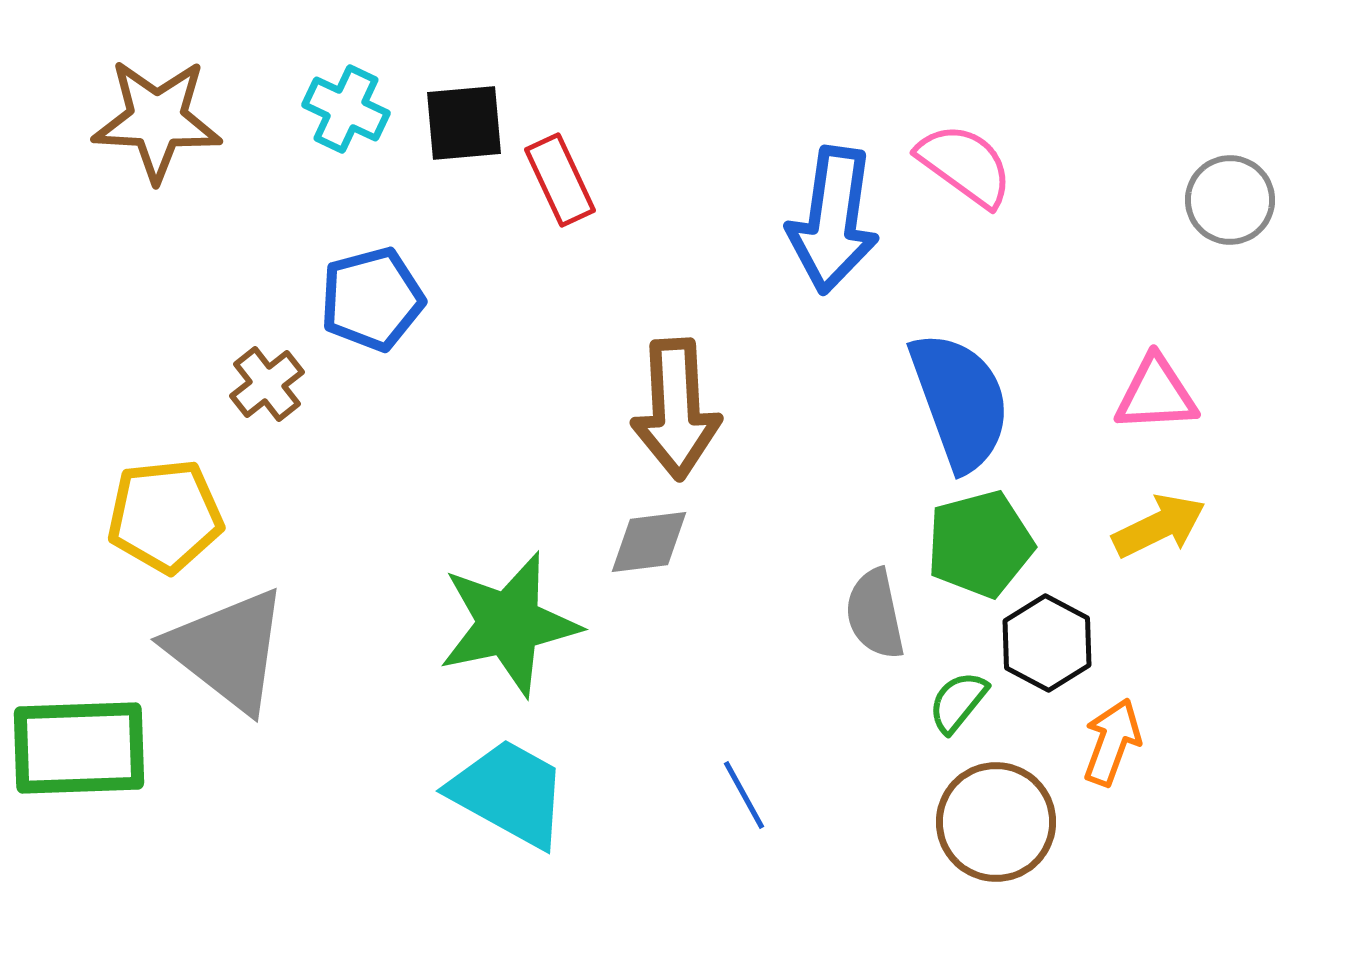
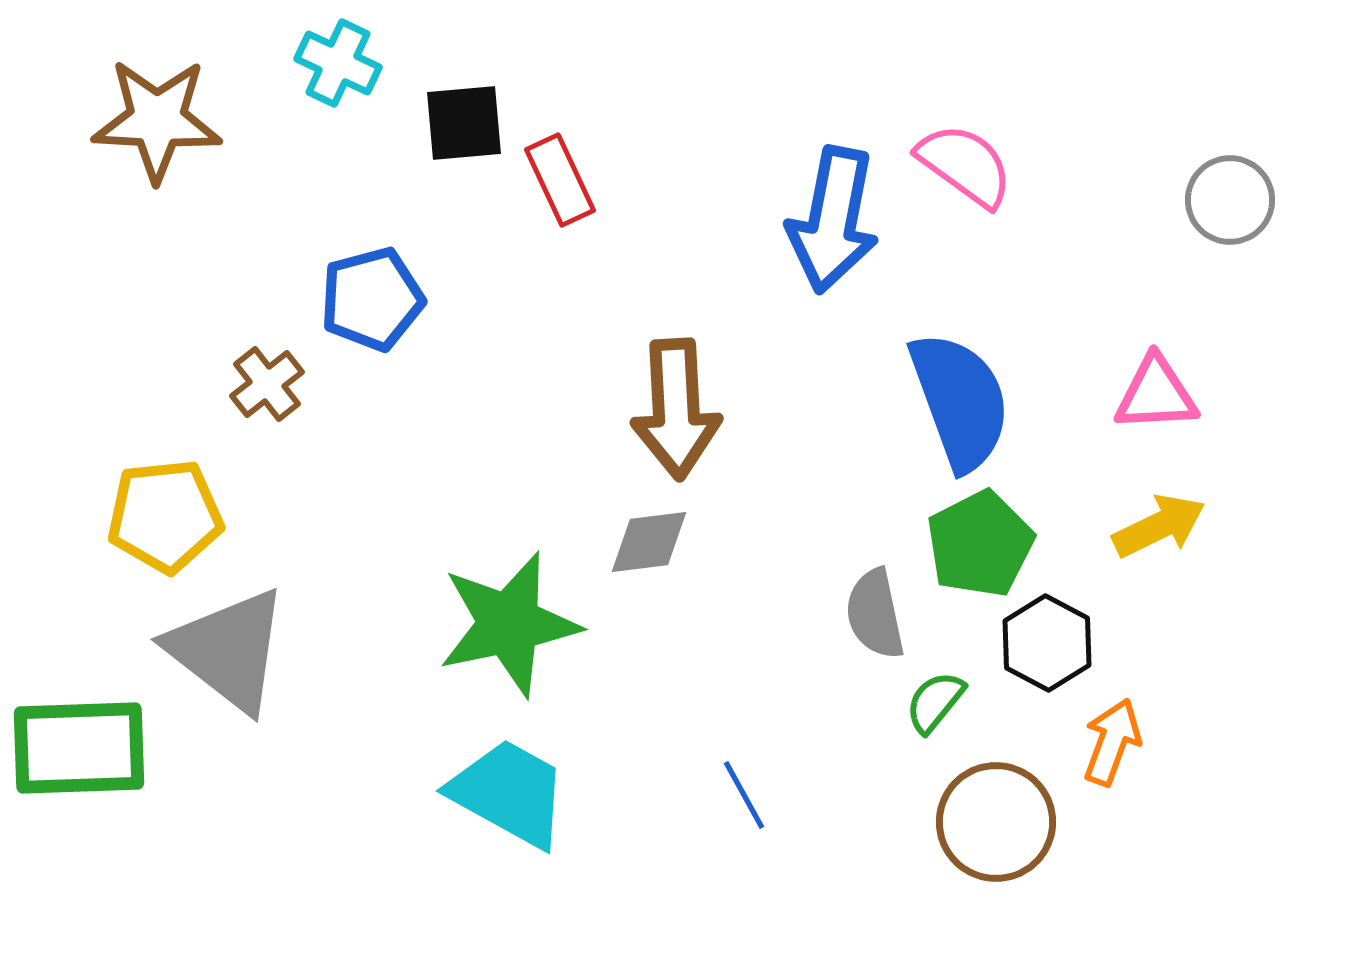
cyan cross: moved 8 px left, 46 px up
blue arrow: rotated 3 degrees clockwise
green pentagon: rotated 12 degrees counterclockwise
green semicircle: moved 23 px left
